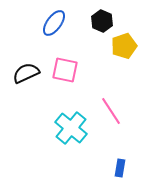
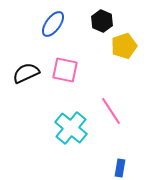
blue ellipse: moved 1 px left, 1 px down
